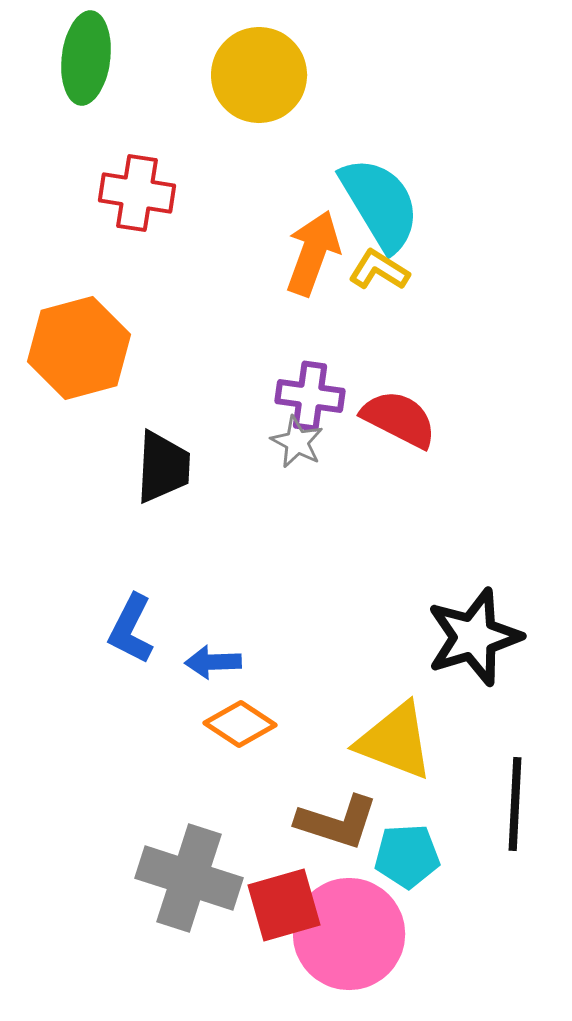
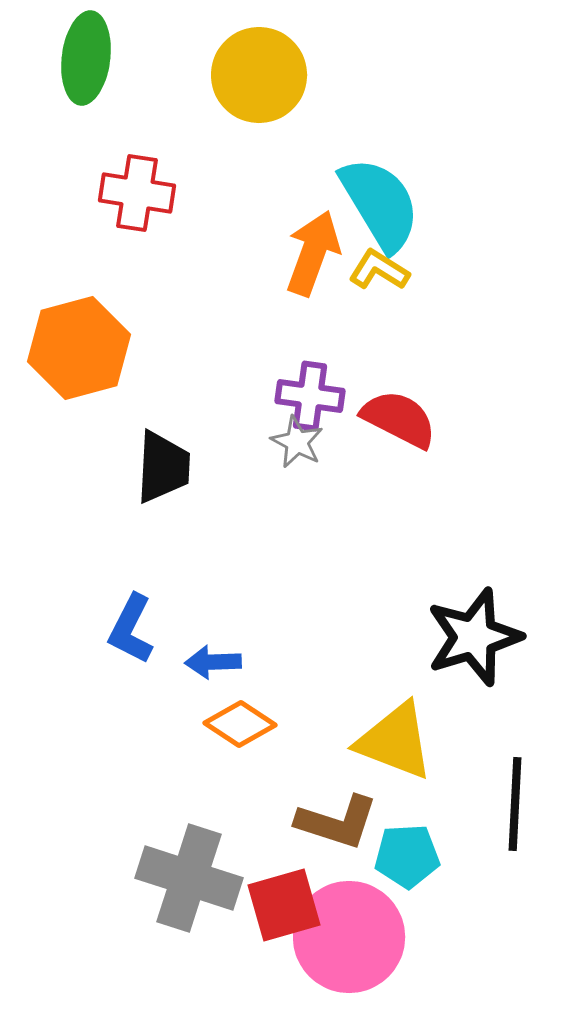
pink circle: moved 3 px down
